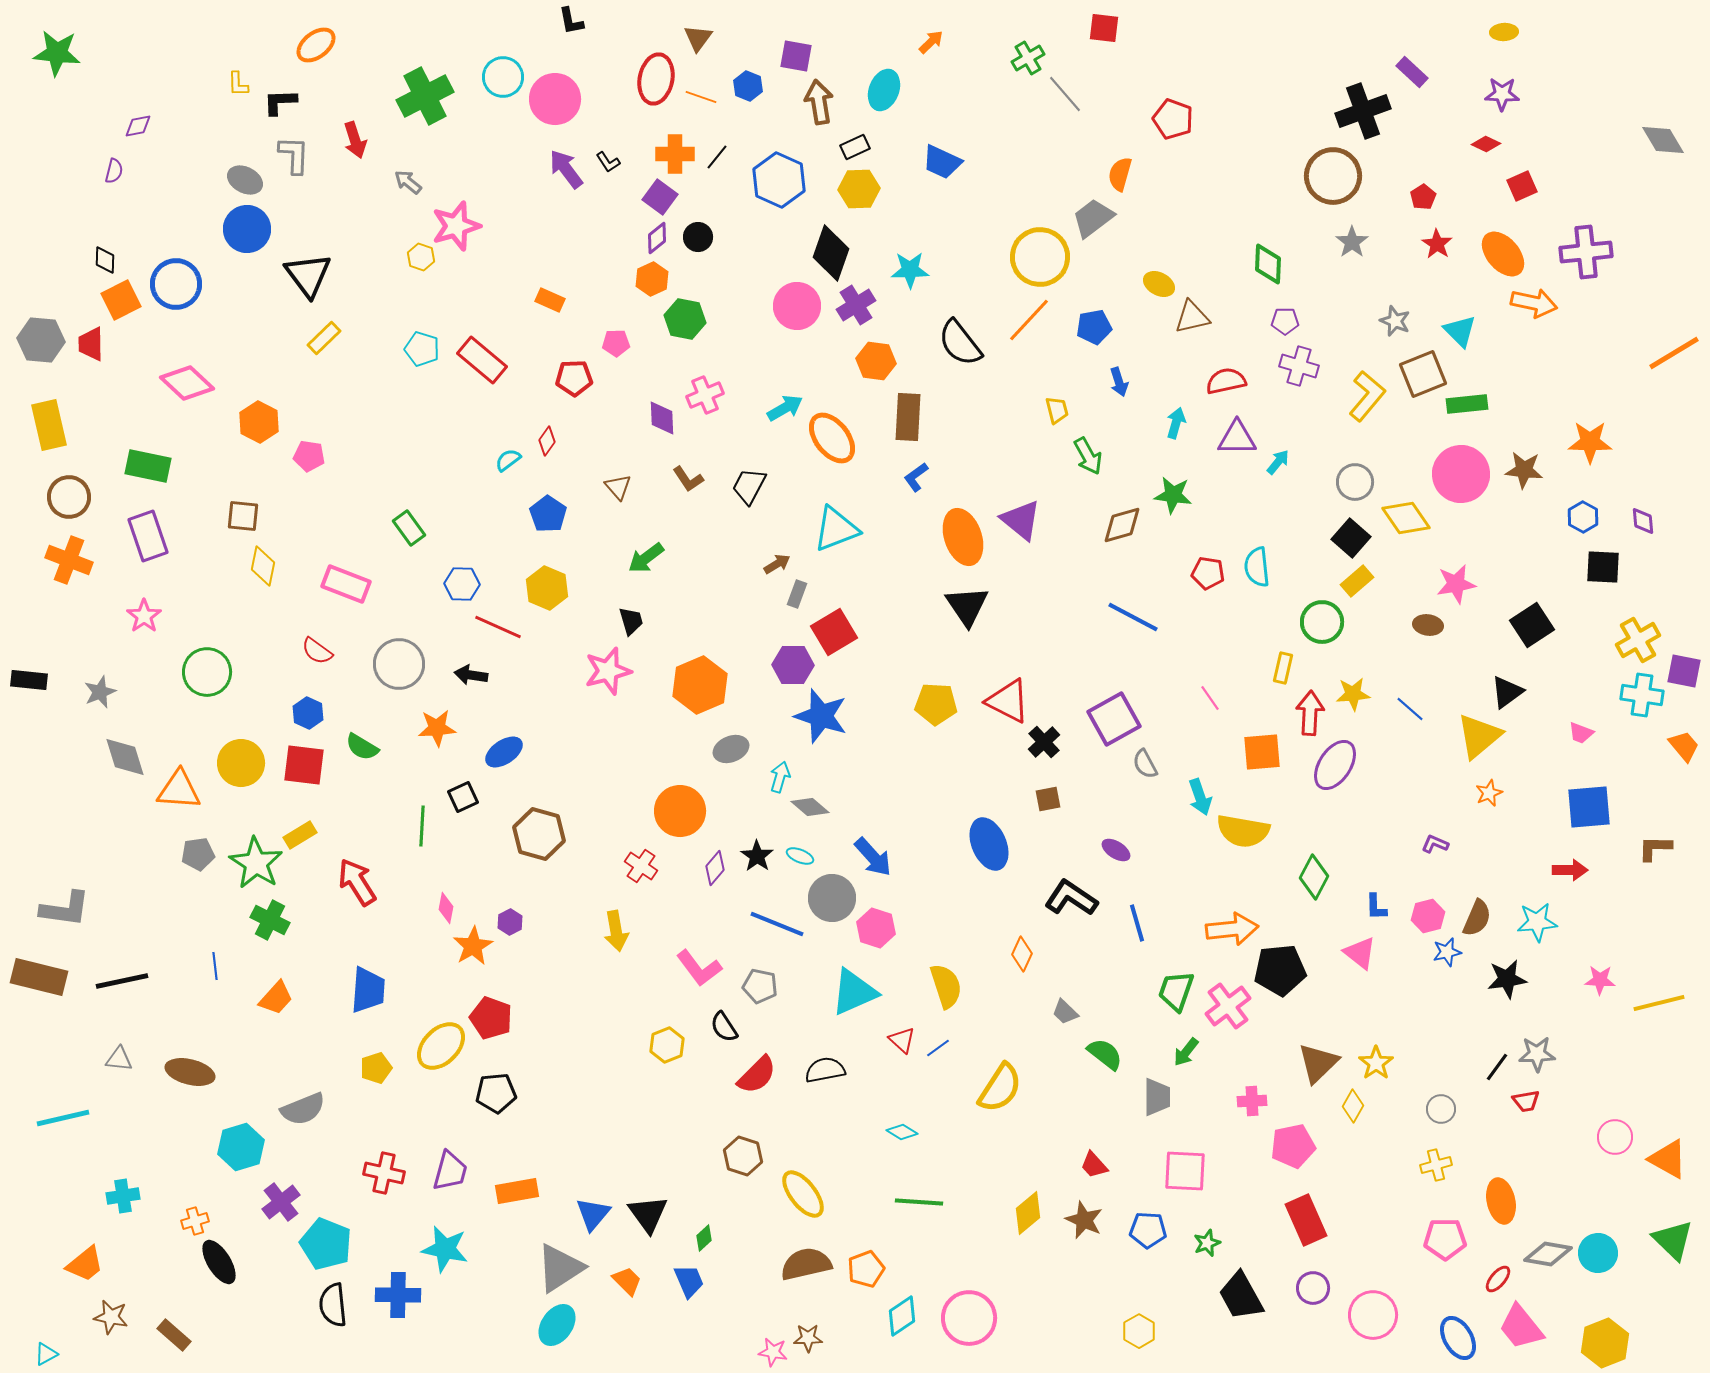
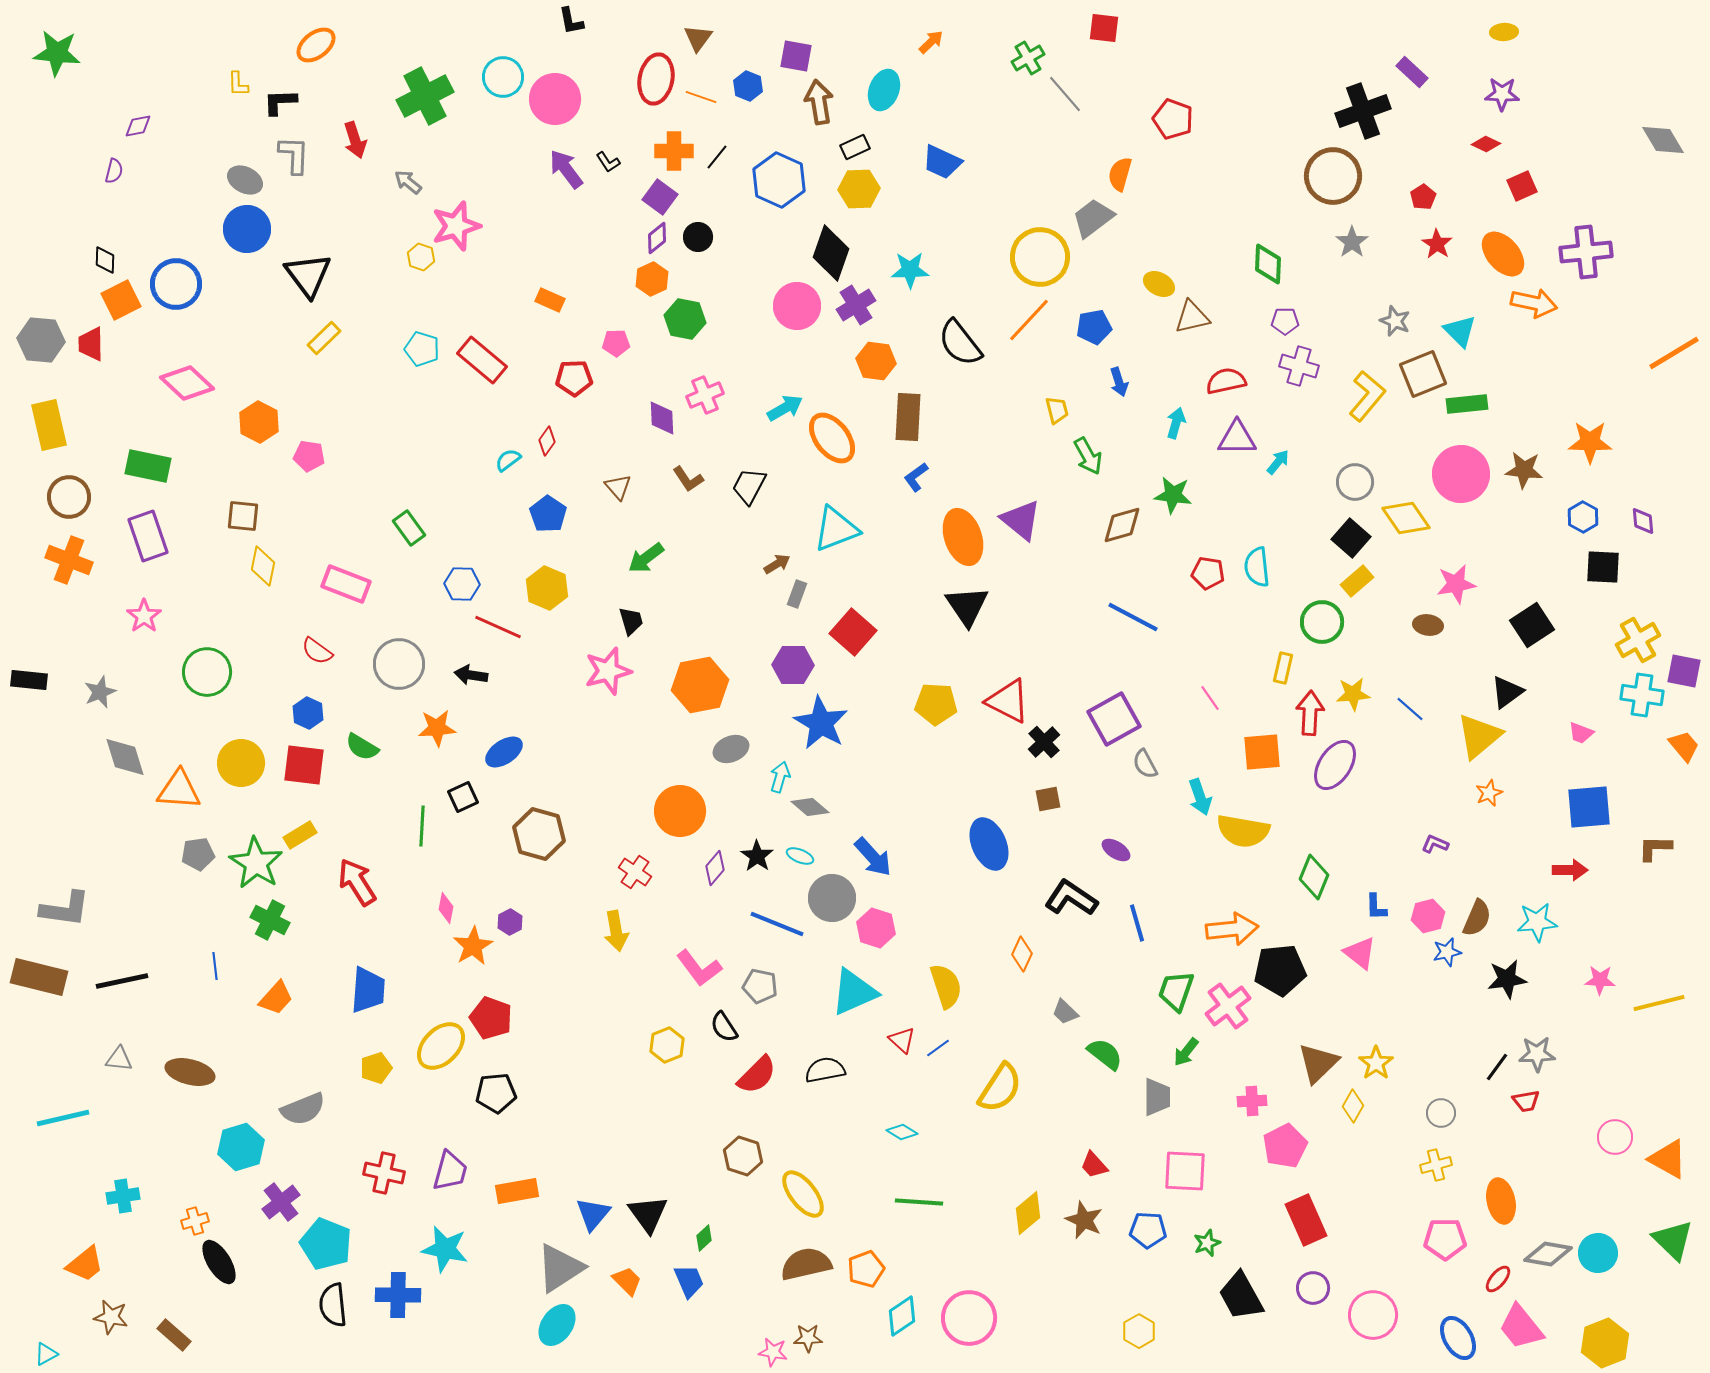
orange cross at (675, 154): moved 1 px left, 3 px up
red square at (834, 632): moved 19 px right; rotated 18 degrees counterclockwise
orange hexagon at (700, 685): rotated 12 degrees clockwise
blue star at (821, 716): moved 7 px down; rotated 12 degrees clockwise
red cross at (641, 866): moved 6 px left, 6 px down
green diamond at (1314, 877): rotated 6 degrees counterclockwise
gray circle at (1441, 1109): moved 4 px down
pink pentagon at (1293, 1146): moved 8 px left; rotated 15 degrees counterclockwise
